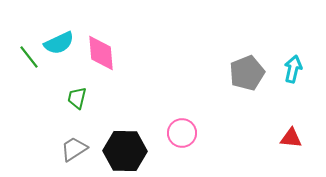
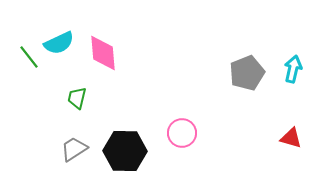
pink diamond: moved 2 px right
red triangle: rotated 10 degrees clockwise
